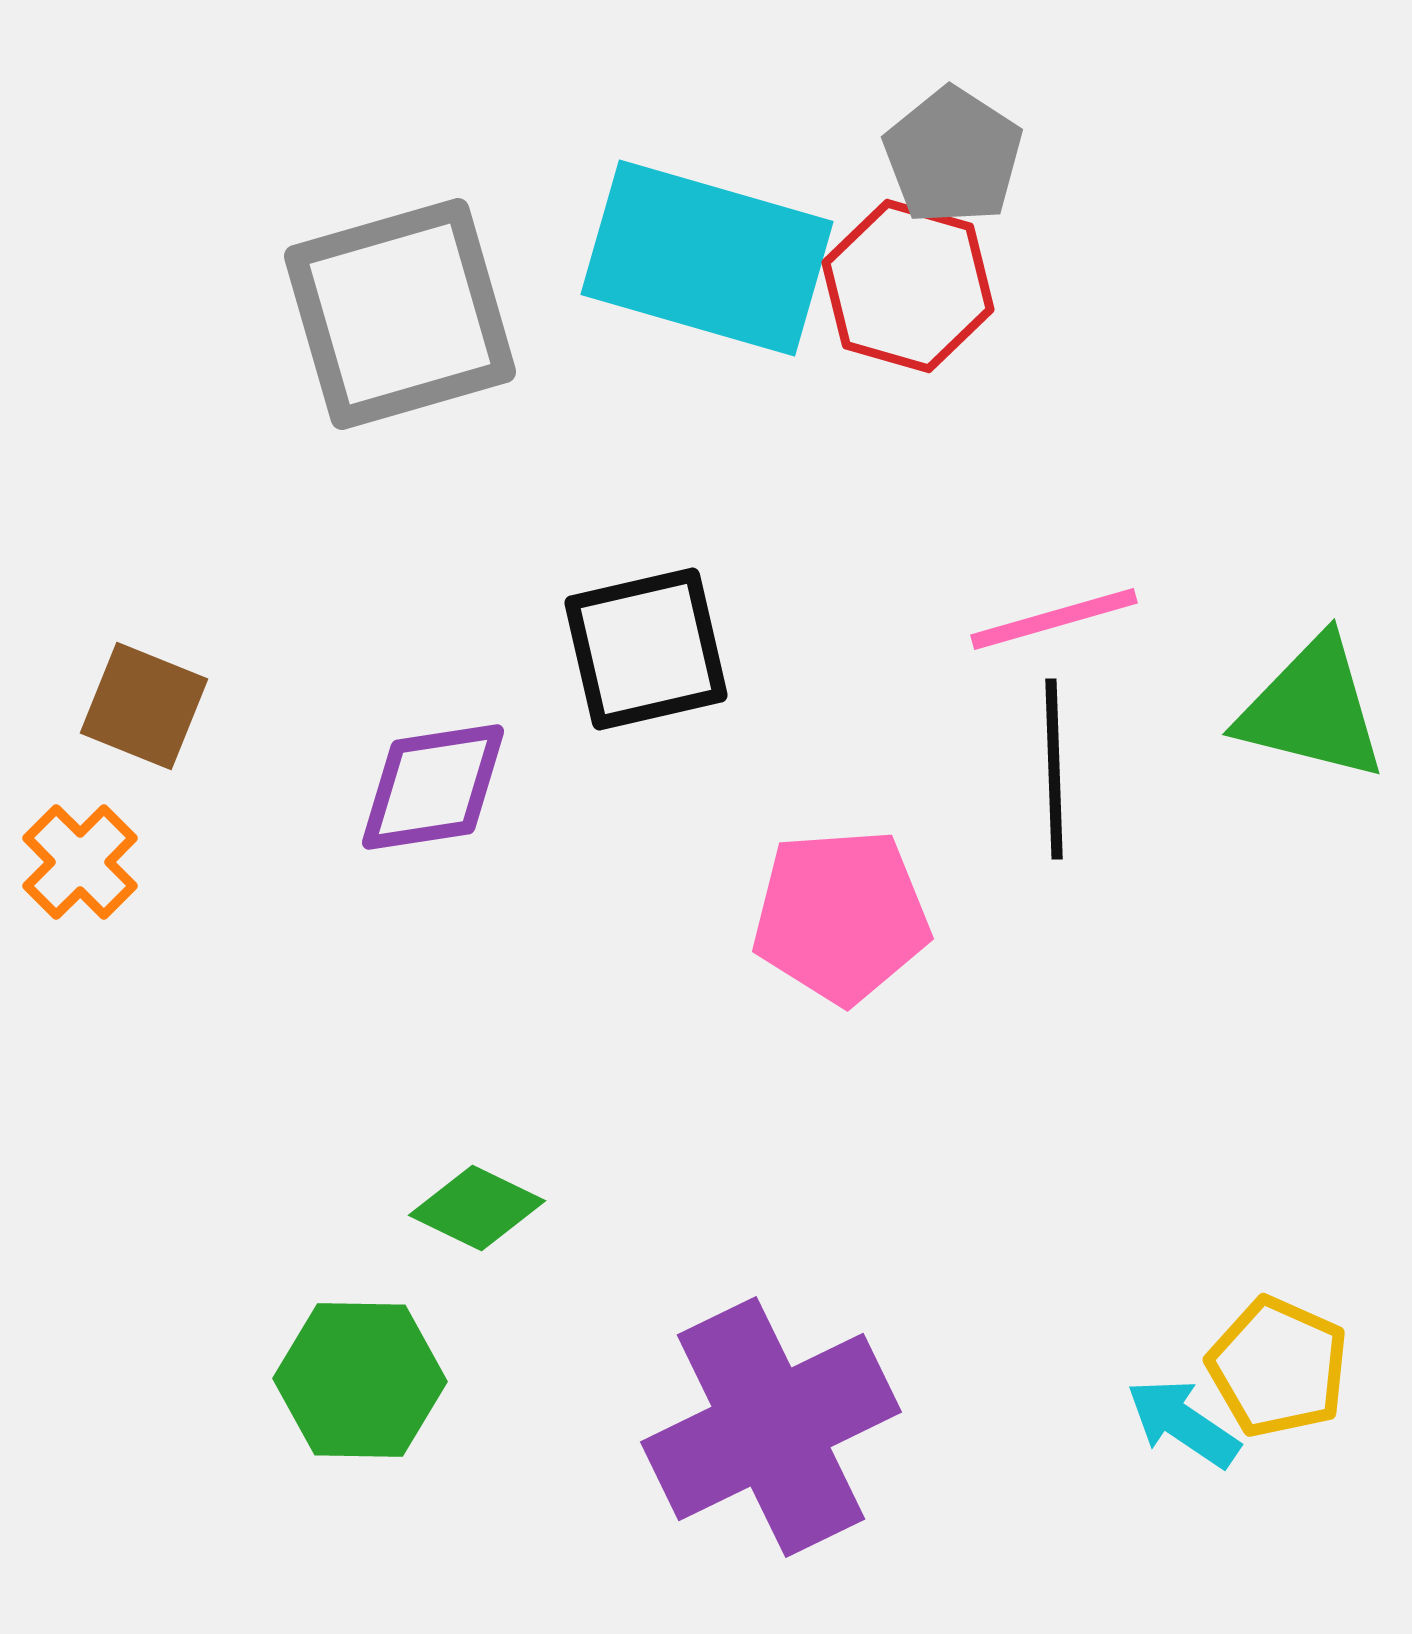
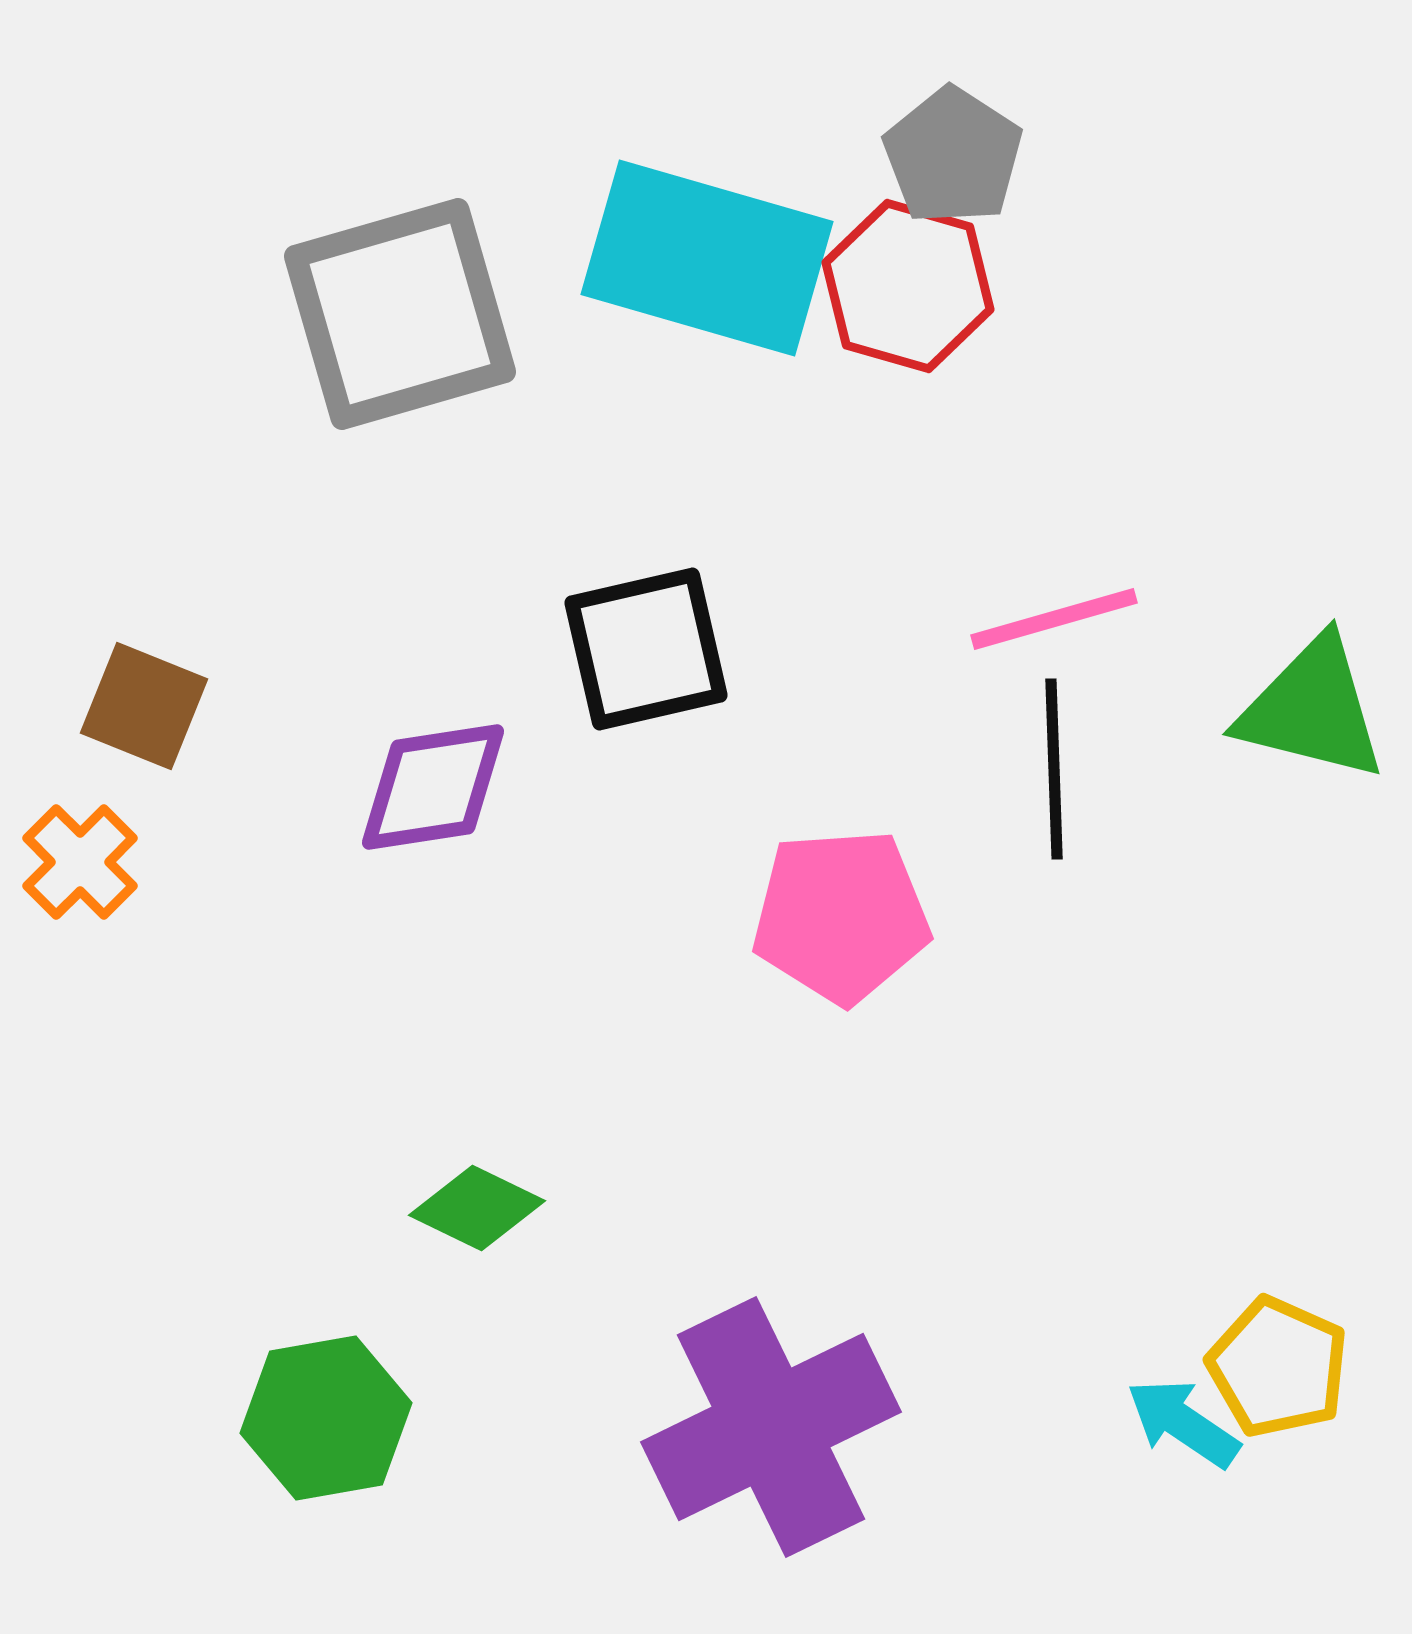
green hexagon: moved 34 px left, 38 px down; rotated 11 degrees counterclockwise
